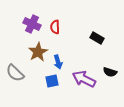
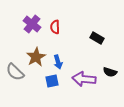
purple cross: rotated 12 degrees clockwise
brown star: moved 2 px left, 5 px down
gray semicircle: moved 1 px up
purple arrow: rotated 20 degrees counterclockwise
